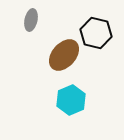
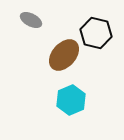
gray ellipse: rotated 75 degrees counterclockwise
